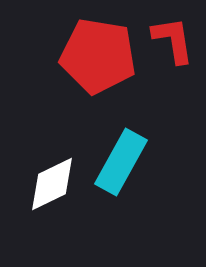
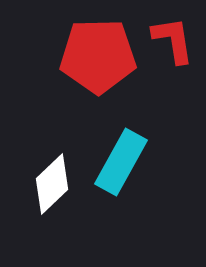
red pentagon: rotated 10 degrees counterclockwise
white diamond: rotated 18 degrees counterclockwise
